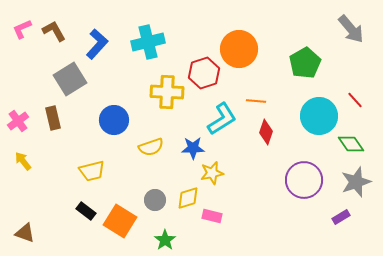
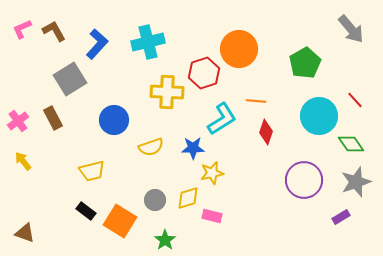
brown rectangle: rotated 15 degrees counterclockwise
